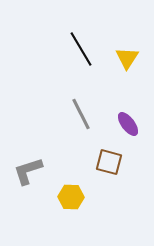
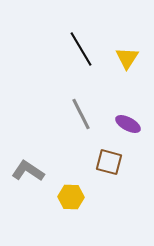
purple ellipse: rotated 25 degrees counterclockwise
gray L-shape: rotated 52 degrees clockwise
